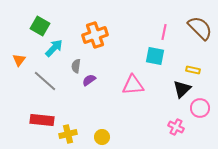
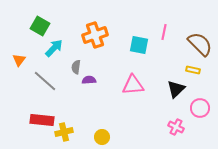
brown semicircle: moved 16 px down
cyan square: moved 16 px left, 11 px up
gray semicircle: moved 1 px down
purple semicircle: rotated 32 degrees clockwise
black triangle: moved 6 px left
yellow cross: moved 4 px left, 2 px up
